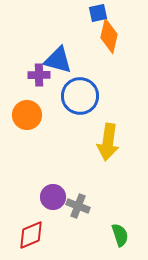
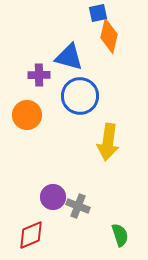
blue triangle: moved 11 px right, 3 px up
